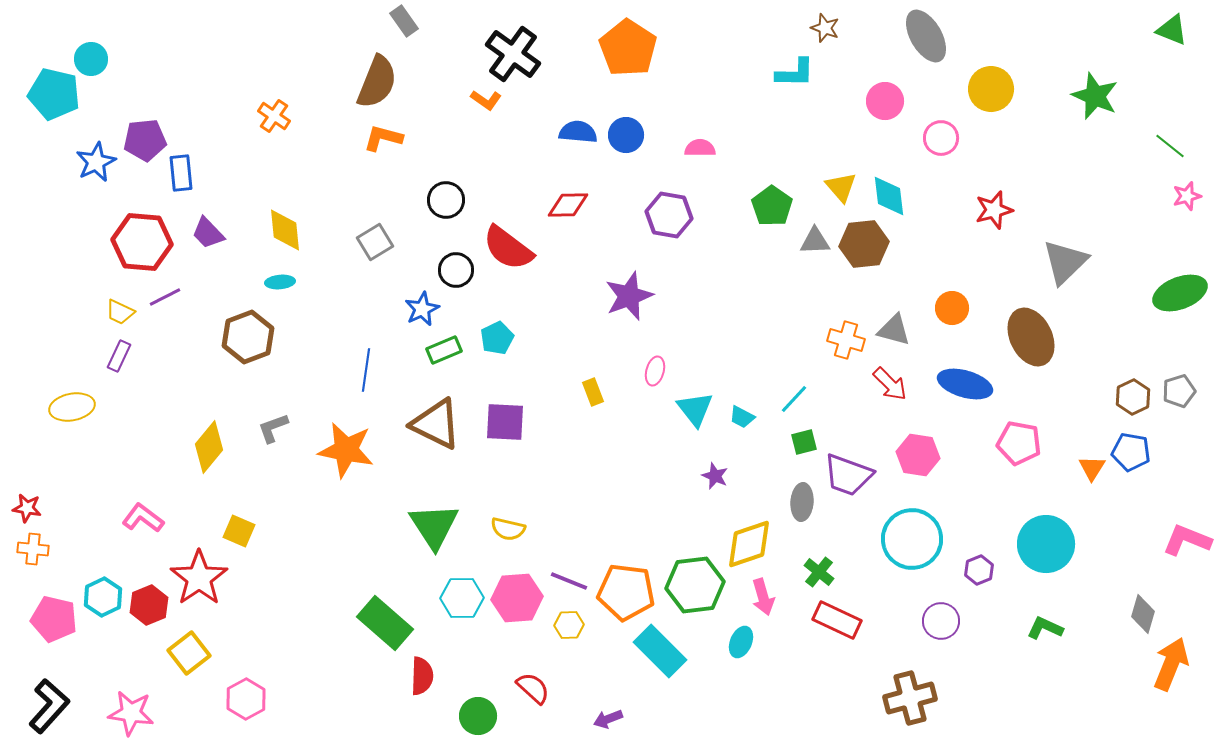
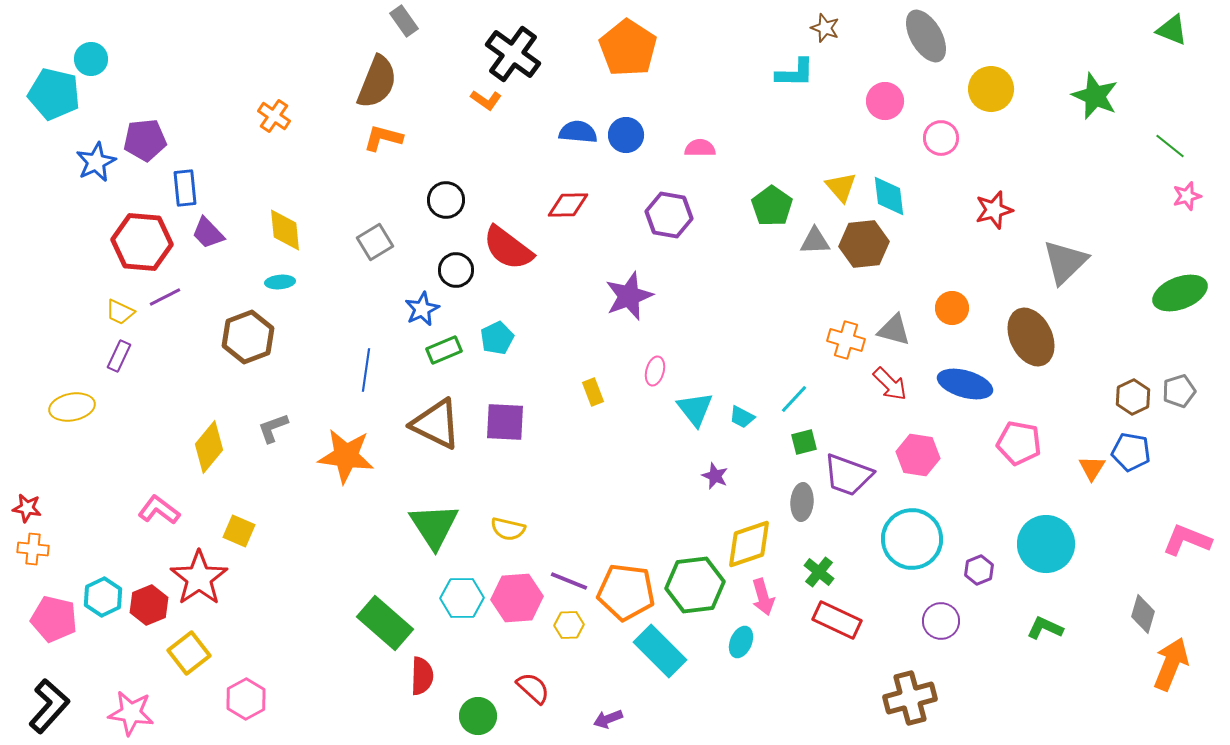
blue rectangle at (181, 173): moved 4 px right, 15 px down
orange star at (346, 450): moved 6 px down; rotated 4 degrees counterclockwise
pink L-shape at (143, 518): moved 16 px right, 8 px up
